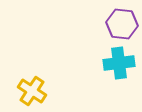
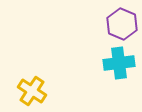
purple hexagon: rotated 16 degrees clockwise
